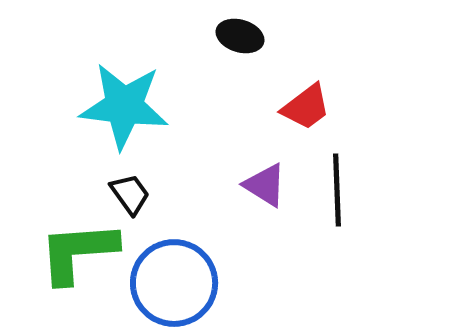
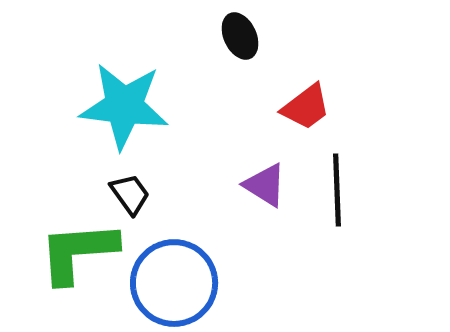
black ellipse: rotated 48 degrees clockwise
